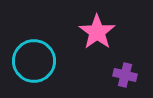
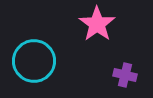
pink star: moved 8 px up
